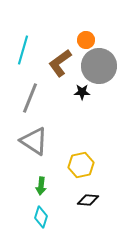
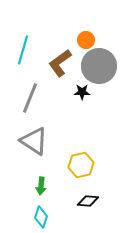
black diamond: moved 1 px down
